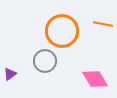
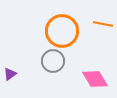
gray circle: moved 8 px right
